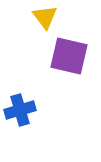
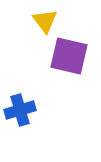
yellow triangle: moved 4 px down
